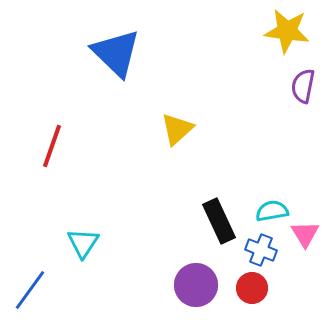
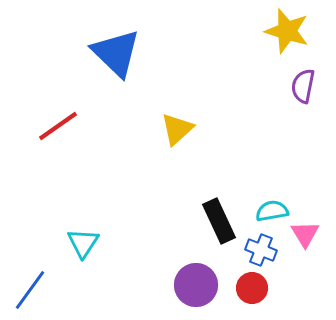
yellow star: rotated 9 degrees clockwise
red line: moved 6 px right, 20 px up; rotated 36 degrees clockwise
